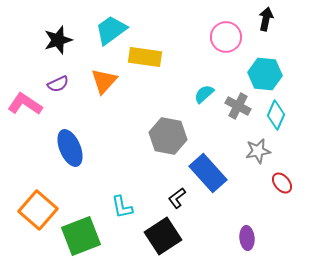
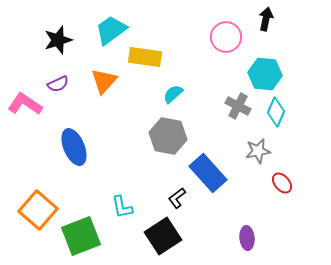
cyan semicircle: moved 31 px left
cyan diamond: moved 3 px up
blue ellipse: moved 4 px right, 1 px up
